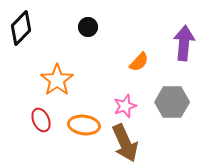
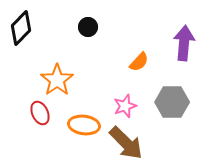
red ellipse: moved 1 px left, 7 px up
brown arrow: moved 1 px right; rotated 21 degrees counterclockwise
